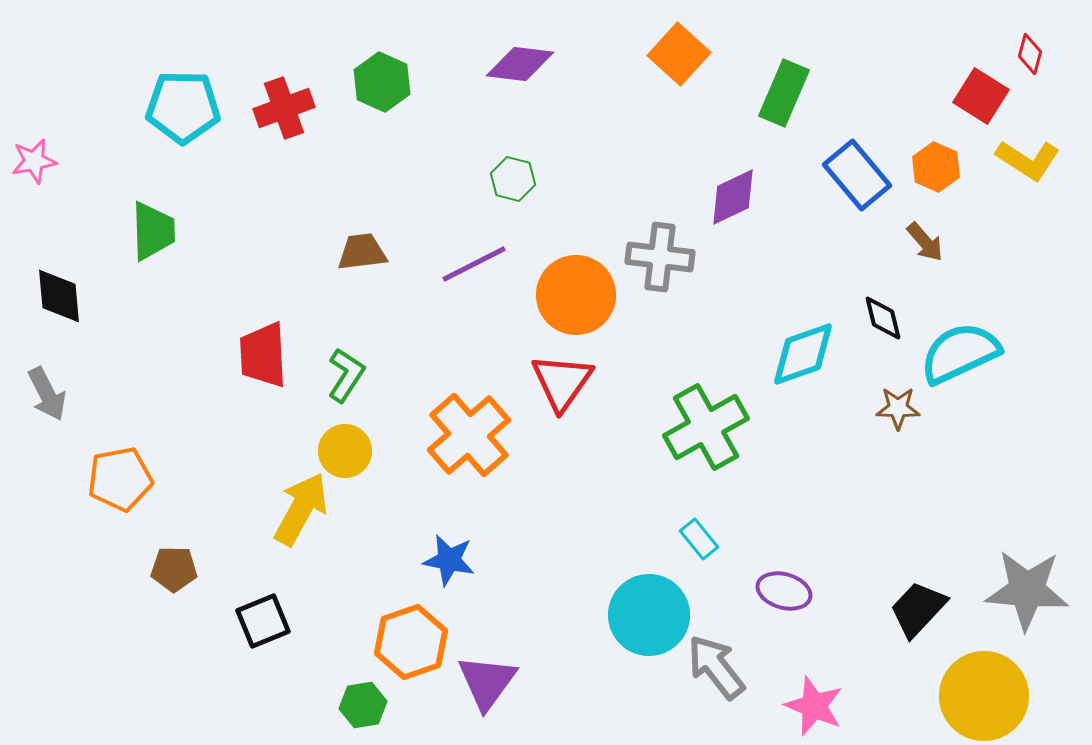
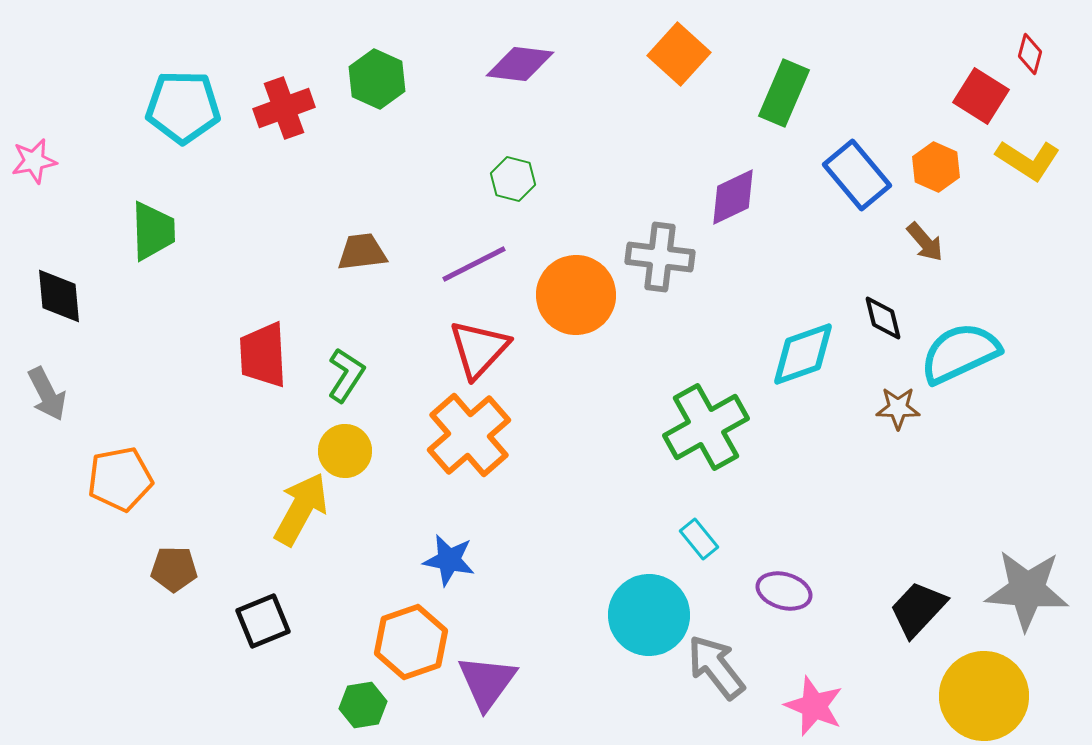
green hexagon at (382, 82): moved 5 px left, 3 px up
red triangle at (562, 382): moved 83 px left, 33 px up; rotated 8 degrees clockwise
